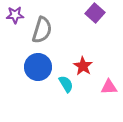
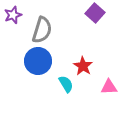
purple star: moved 2 px left; rotated 18 degrees counterclockwise
blue circle: moved 6 px up
